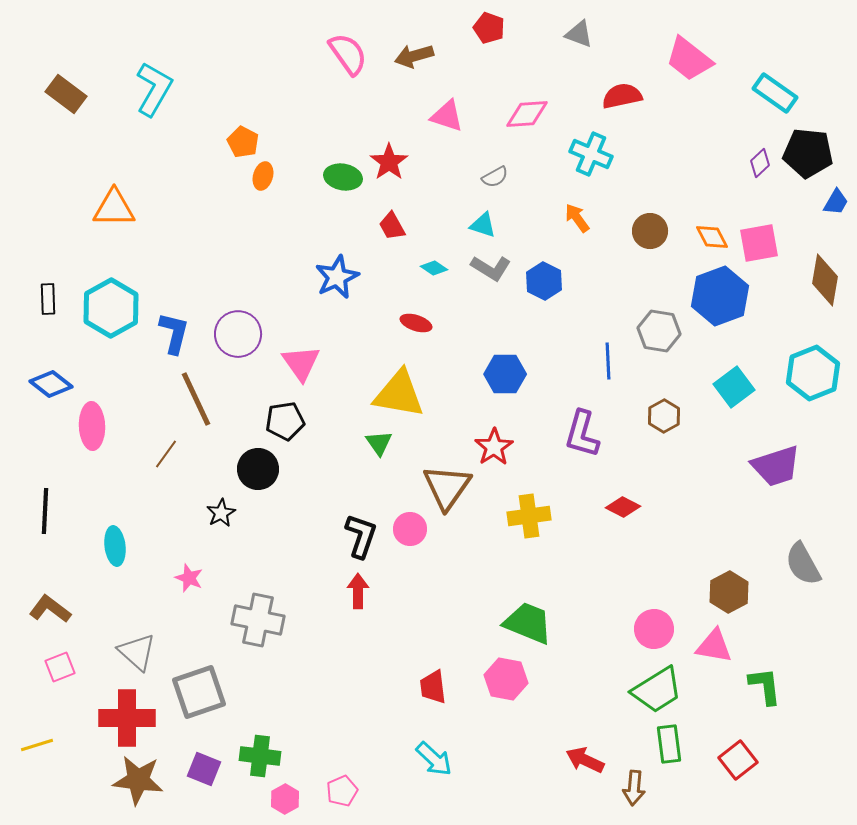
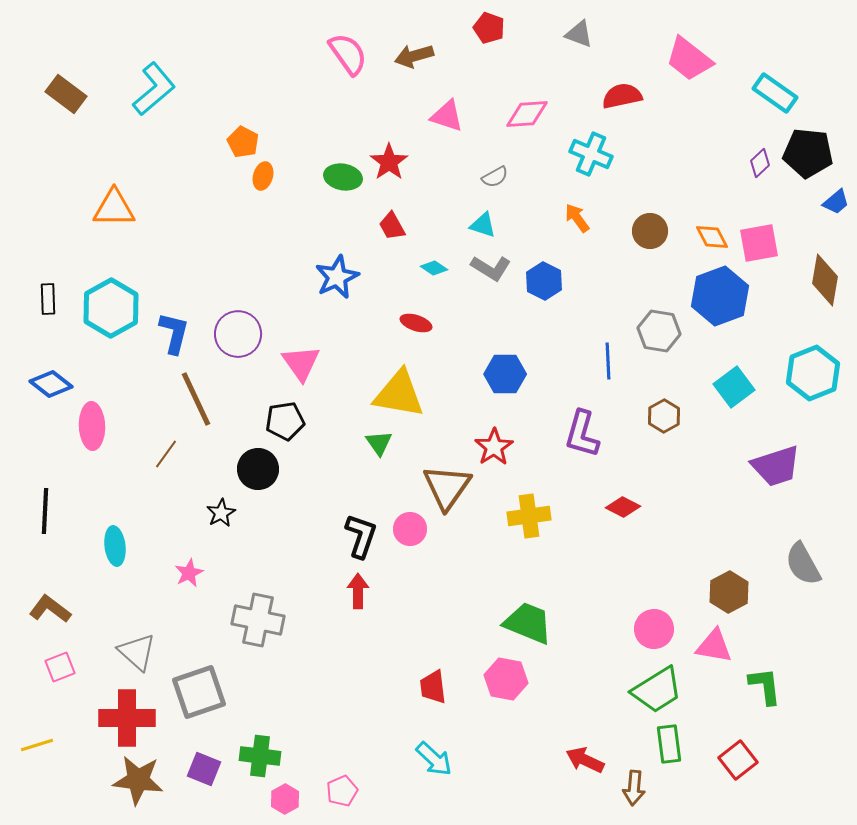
cyan L-shape at (154, 89): rotated 20 degrees clockwise
blue trapezoid at (836, 202): rotated 20 degrees clockwise
pink star at (189, 578): moved 5 px up; rotated 24 degrees clockwise
